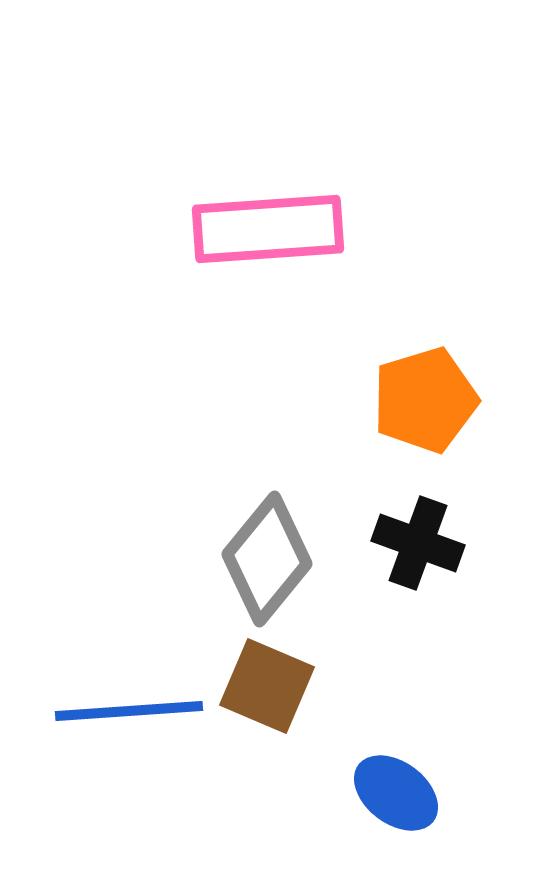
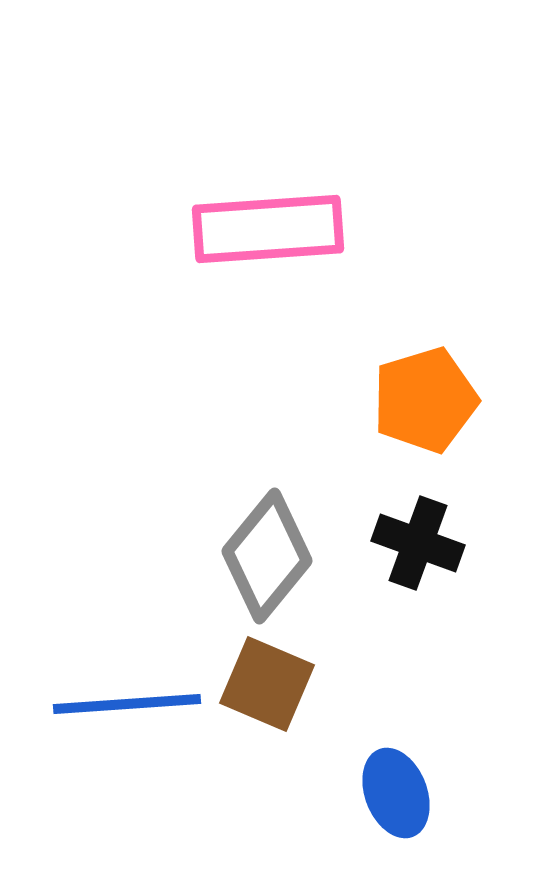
gray diamond: moved 3 px up
brown square: moved 2 px up
blue line: moved 2 px left, 7 px up
blue ellipse: rotated 32 degrees clockwise
